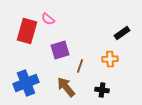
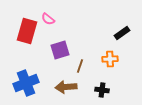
brown arrow: rotated 55 degrees counterclockwise
